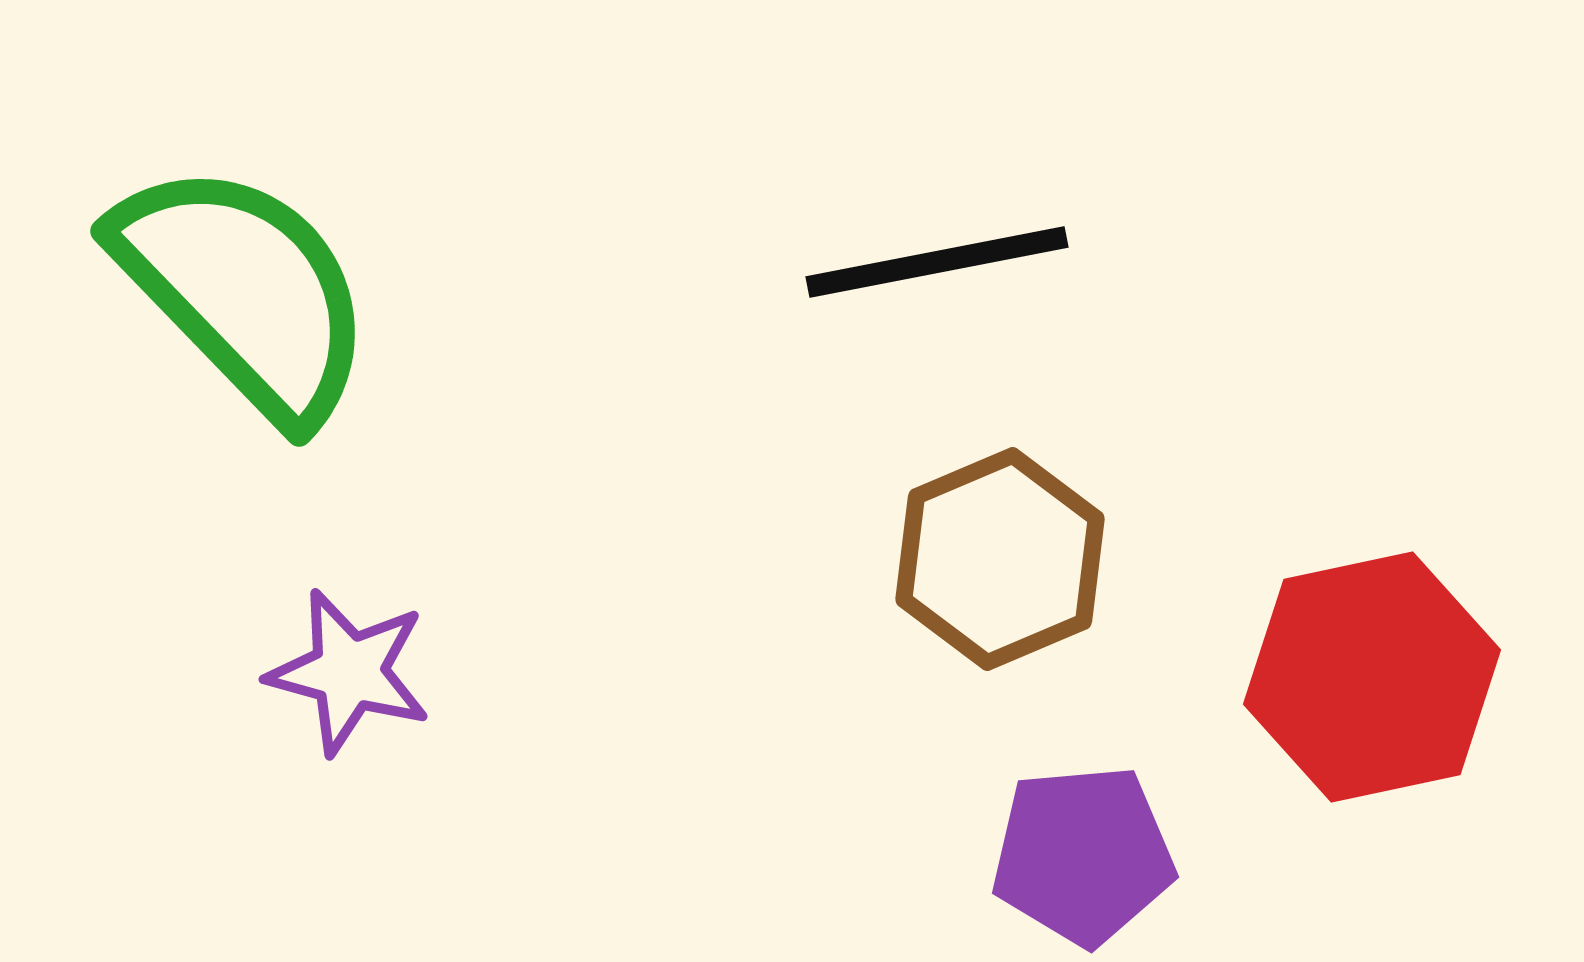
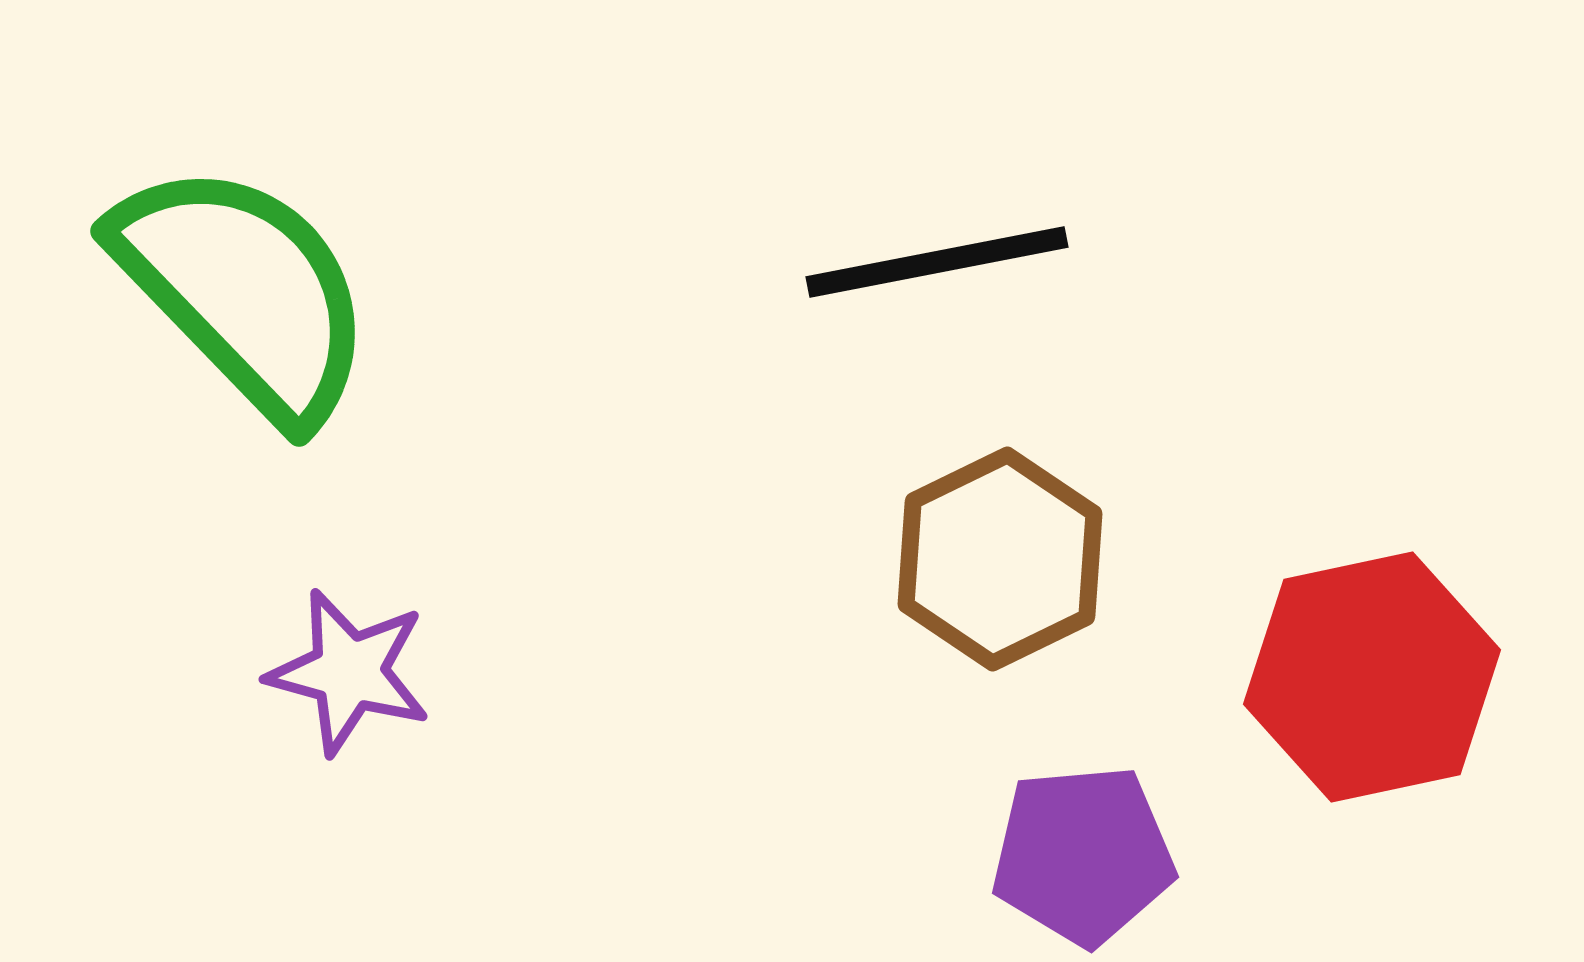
brown hexagon: rotated 3 degrees counterclockwise
